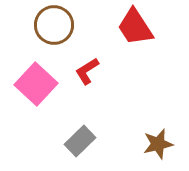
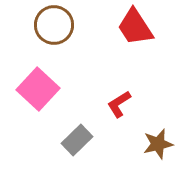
red L-shape: moved 32 px right, 33 px down
pink square: moved 2 px right, 5 px down
gray rectangle: moved 3 px left, 1 px up
